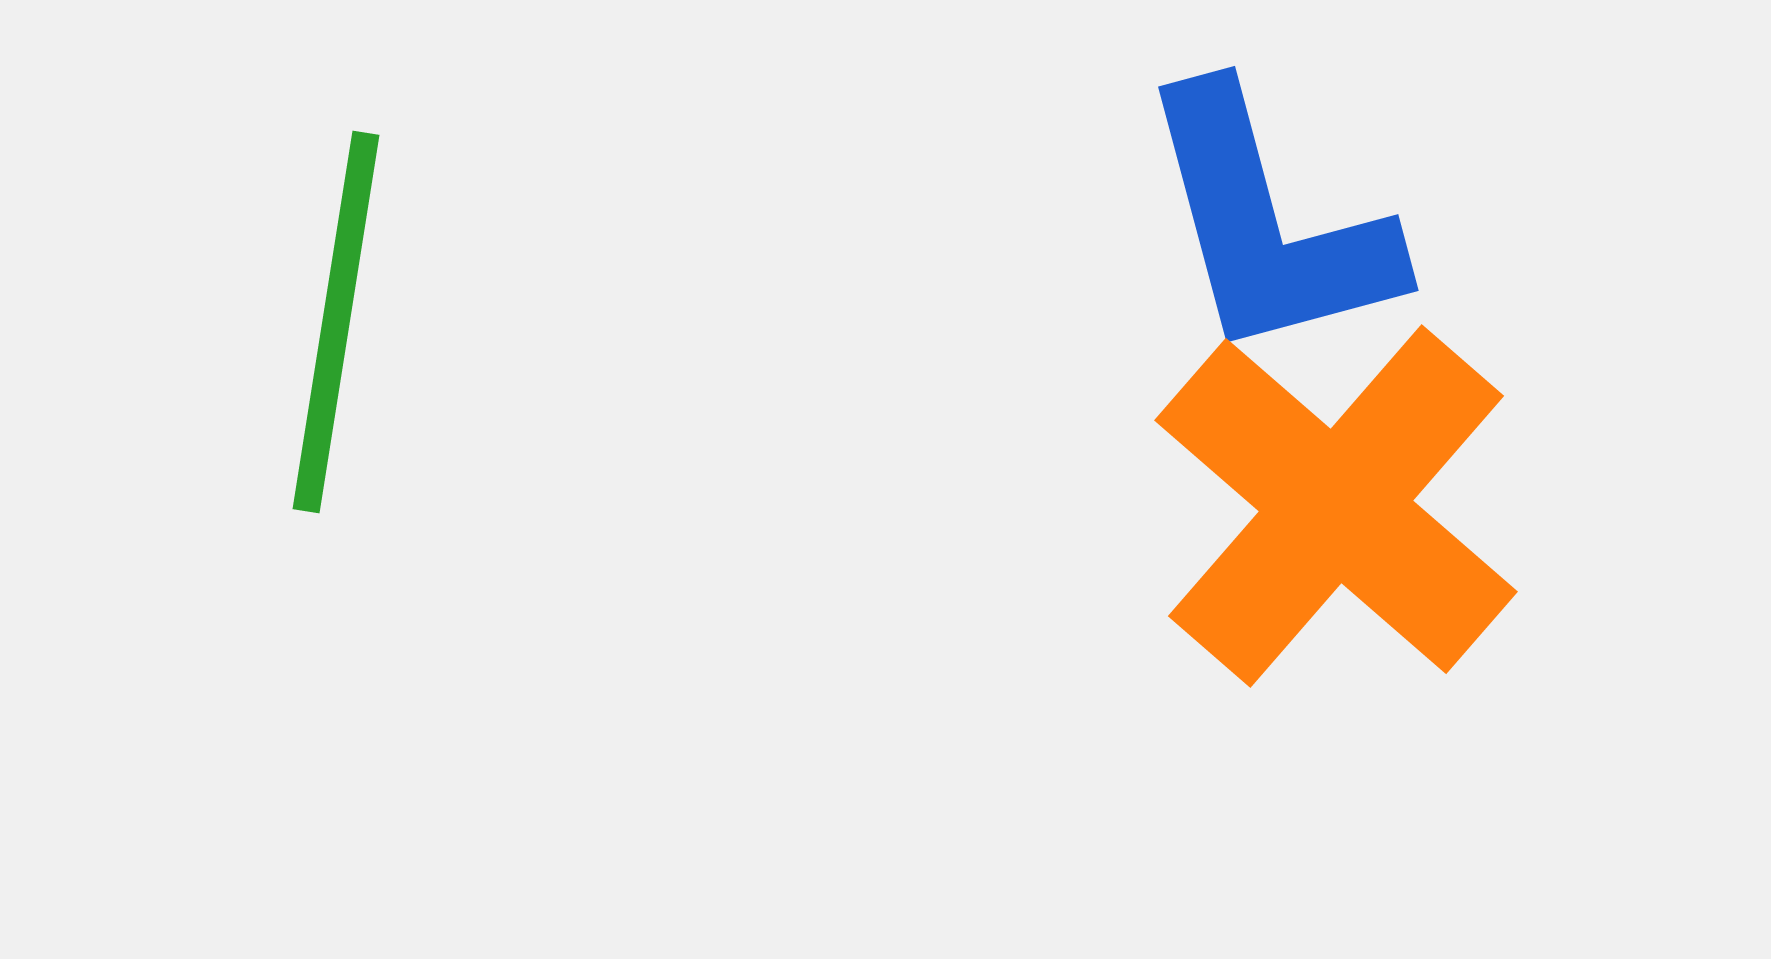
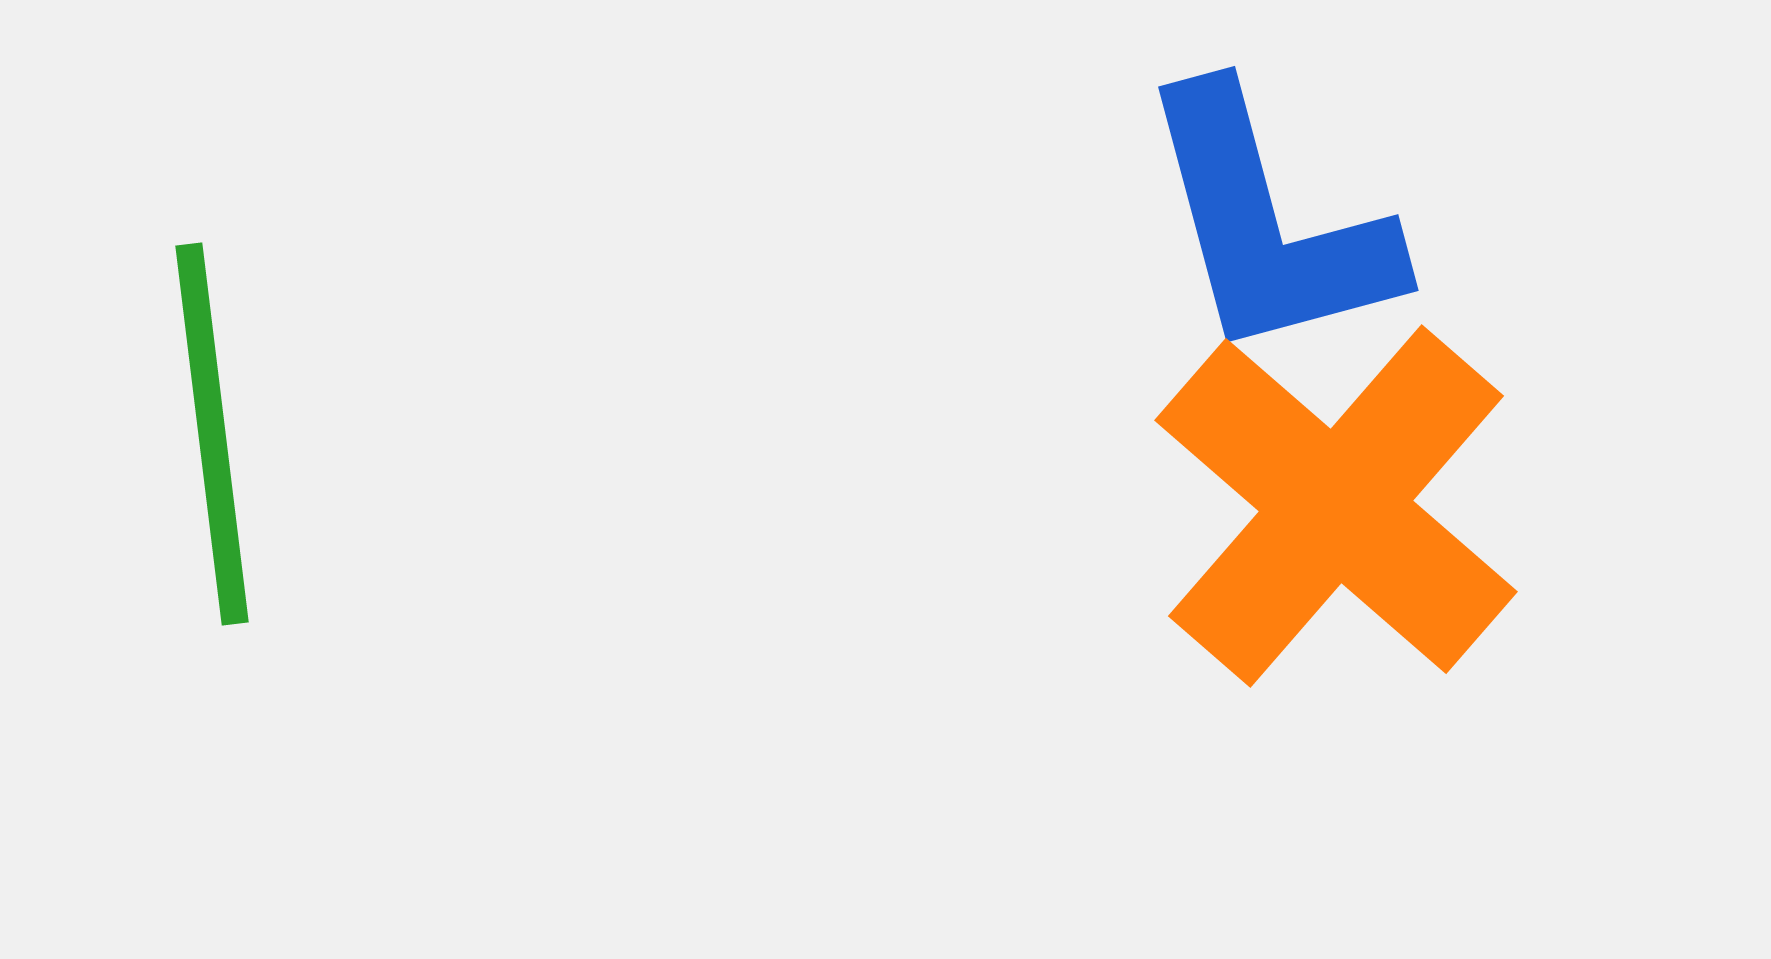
green line: moved 124 px left, 112 px down; rotated 16 degrees counterclockwise
